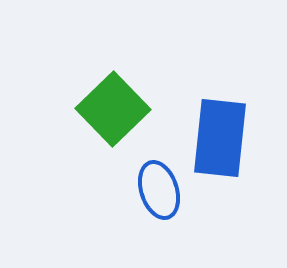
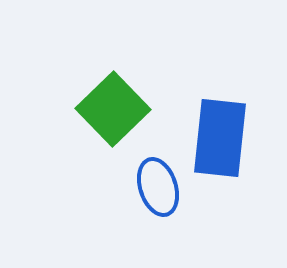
blue ellipse: moved 1 px left, 3 px up
